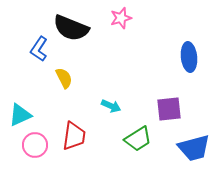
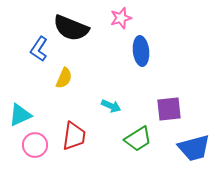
blue ellipse: moved 48 px left, 6 px up
yellow semicircle: rotated 50 degrees clockwise
